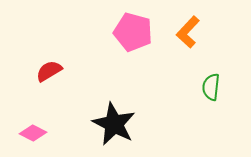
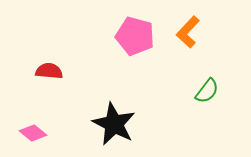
pink pentagon: moved 2 px right, 4 px down
red semicircle: rotated 36 degrees clockwise
green semicircle: moved 4 px left, 4 px down; rotated 148 degrees counterclockwise
pink diamond: rotated 12 degrees clockwise
